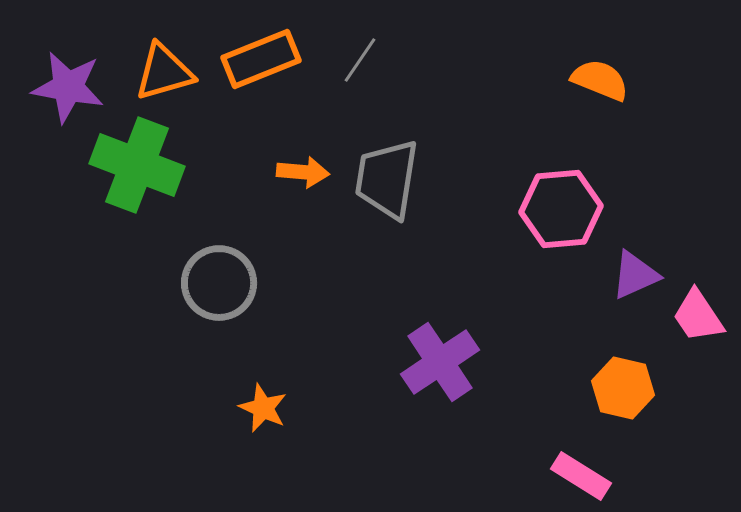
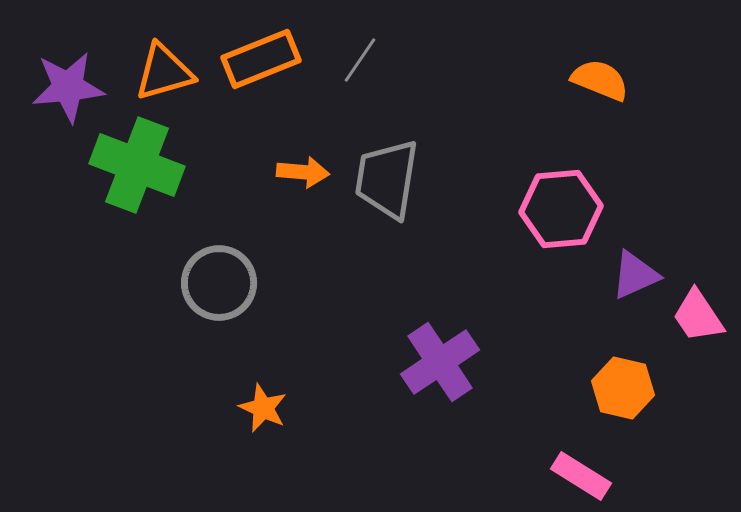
purple star: rotated 16 degrees counterclockwise
